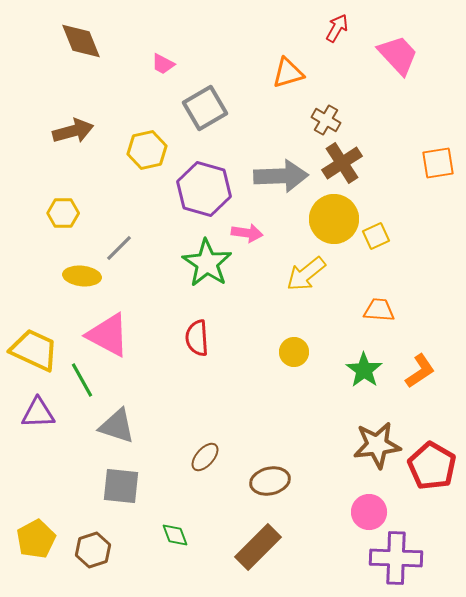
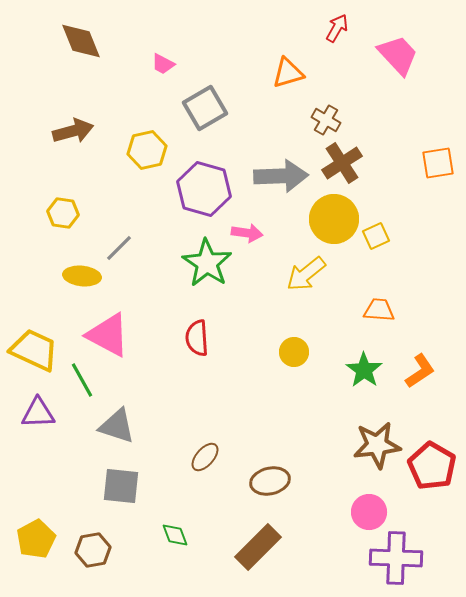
yellow hexagon at (63, 213): rotated 8 degrees clockwise
brown hexagon at (93, 550): rotated 8 degrees clockwise
